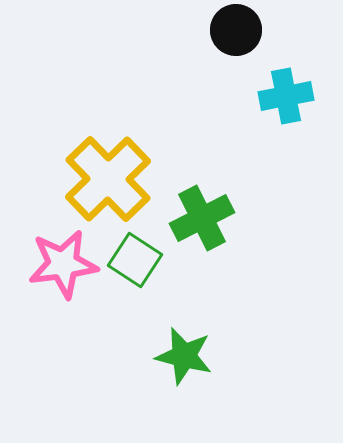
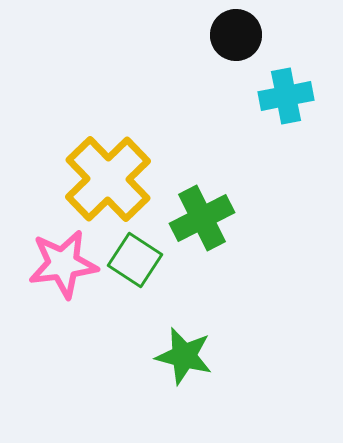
black circle: moved 5 px down
